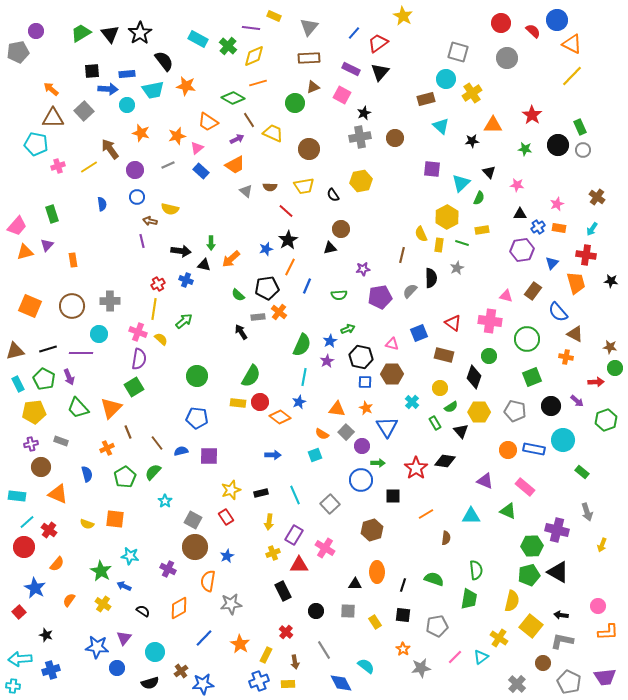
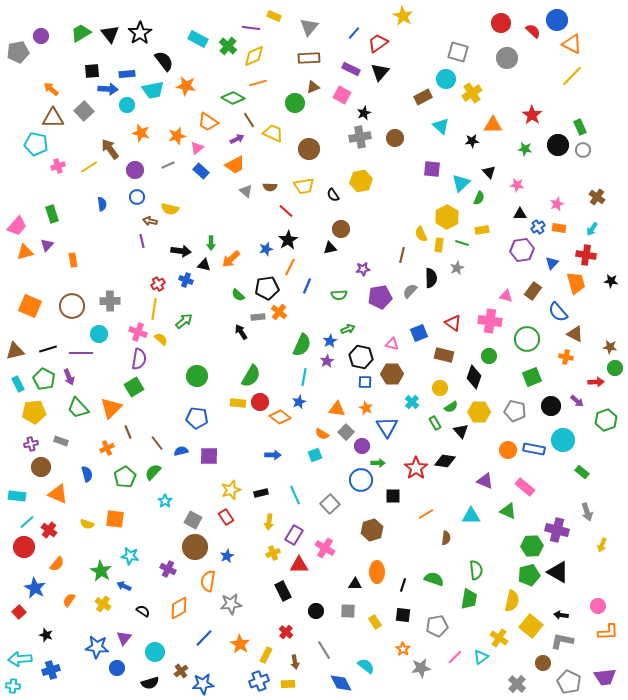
purple circle at (36, 31): moved 5 px right, 5 px down
brown rectangle at (426, 99): moved 3 px left, 2 px up; rotated 12 degrees counterclockwise
